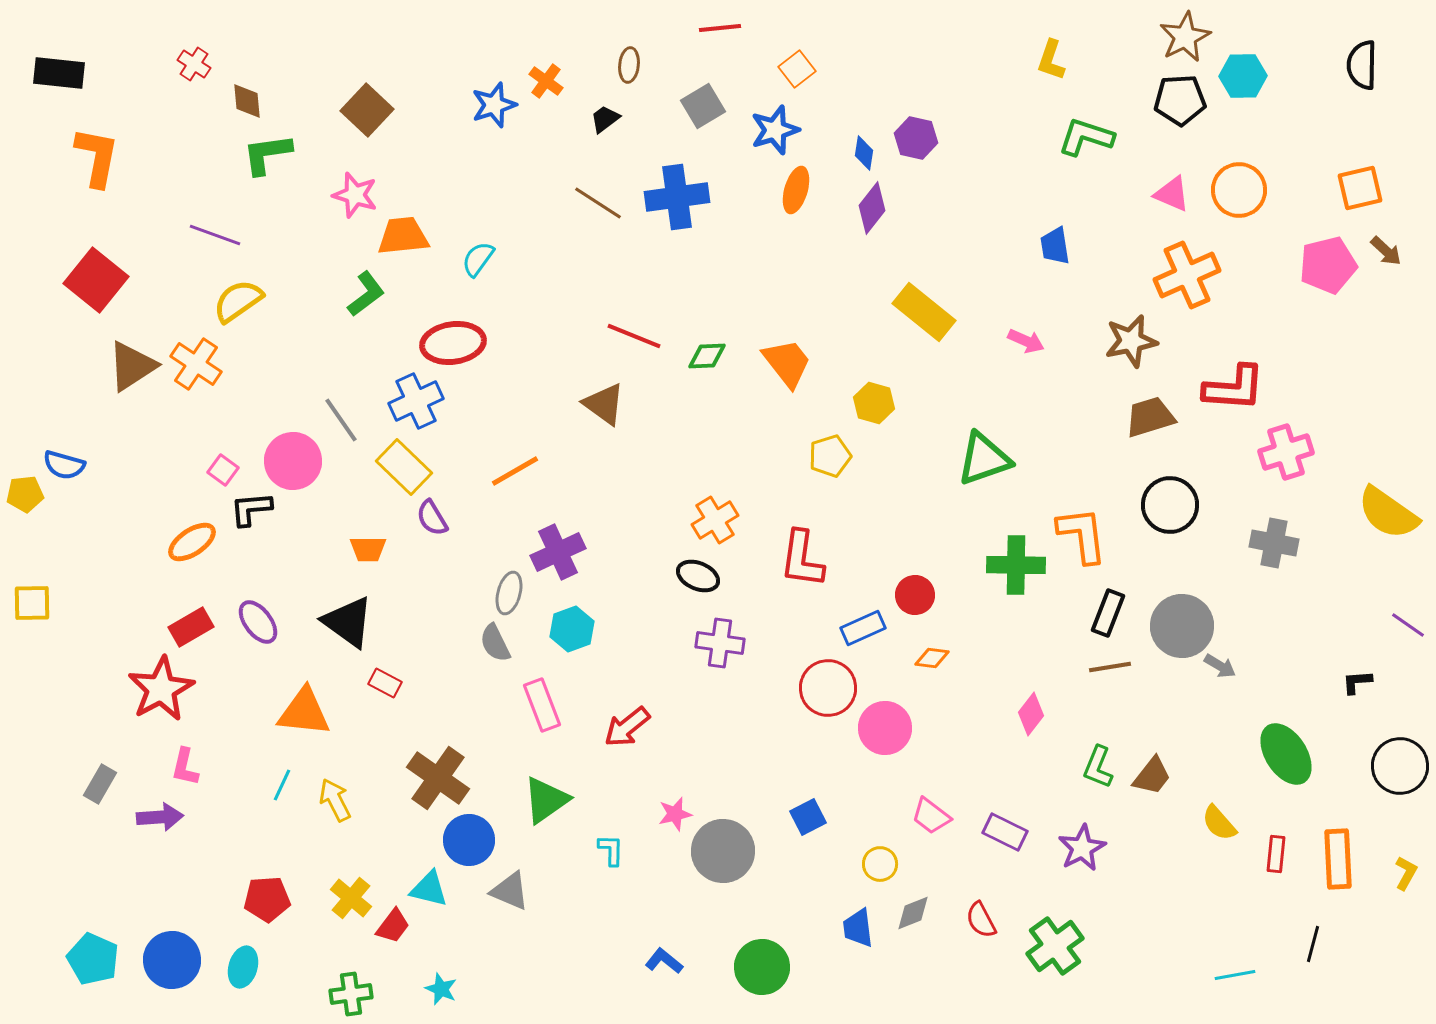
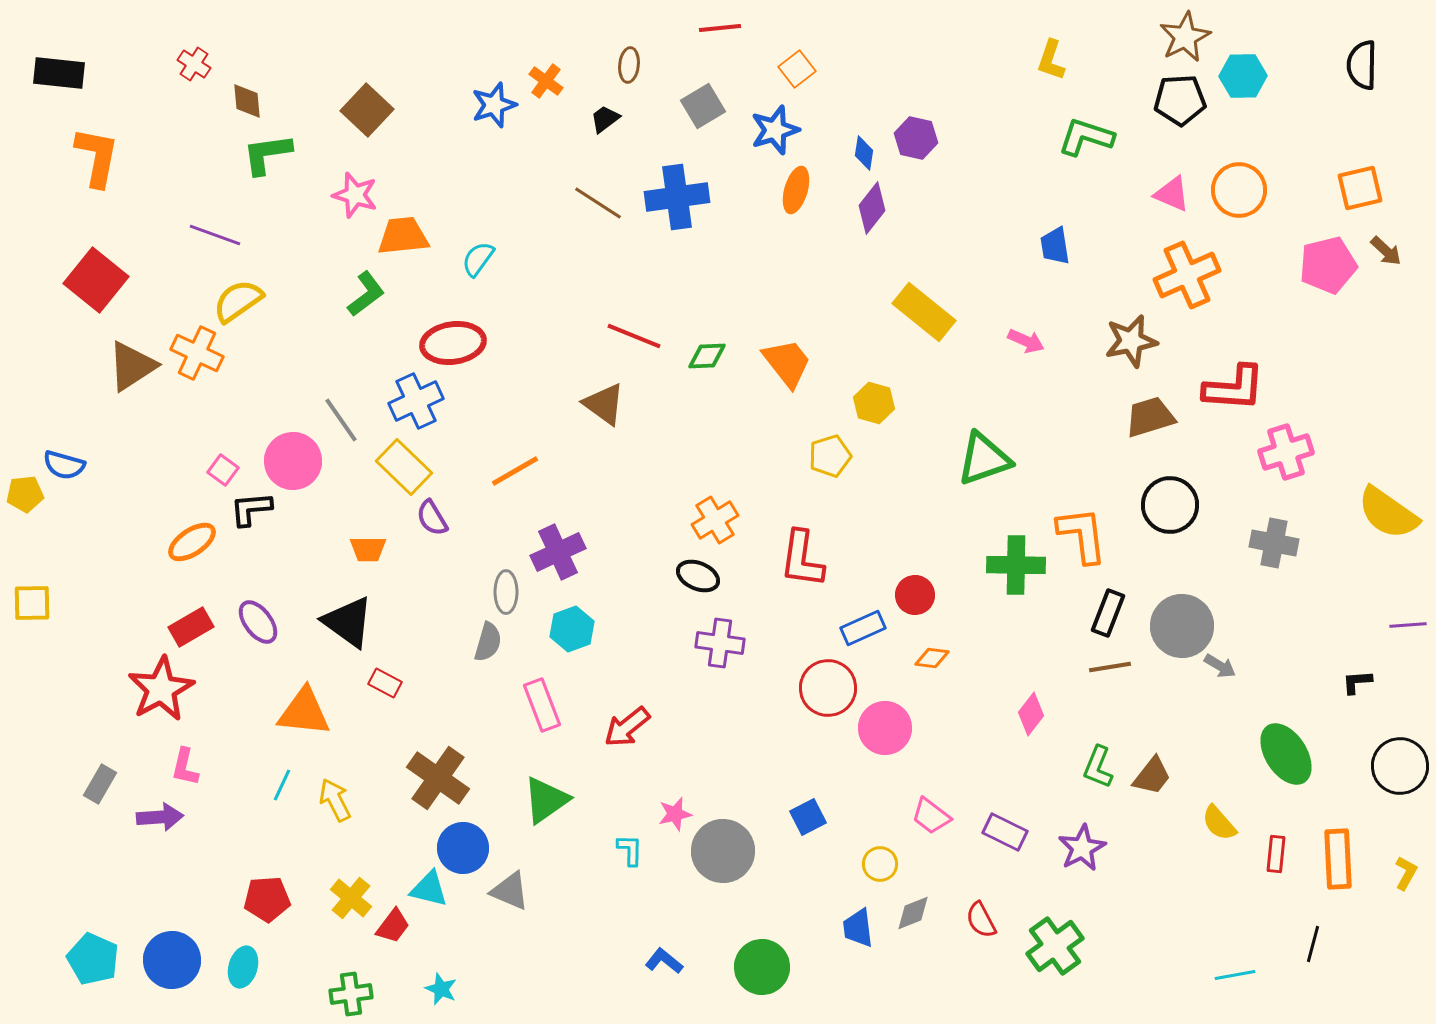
orange cross at (196, 364): moved 1 px right, 11 px up; rotated 9 degrees counterclockwise
gray ellipse at (509, 593): moved 3 px left, 1 px up; rotated 15 degrees counterclockwise
purple line at (1408, 625): rotated 39 degrees counterclockwise
gray semicircle at (495, 643): moved 7 px left, 1 px up; rotated 138 degrees counterclockwise
blue circle at (469, 840): moved 6 px left, 8 px down
cyan L-shape at (611, 850): moved 19 px right
